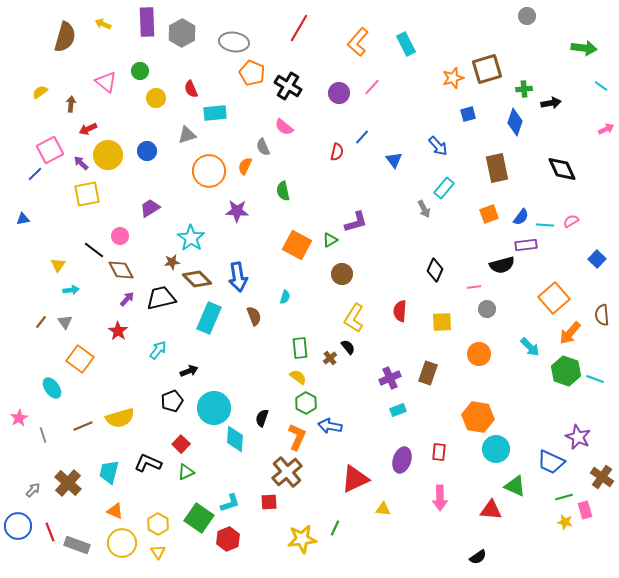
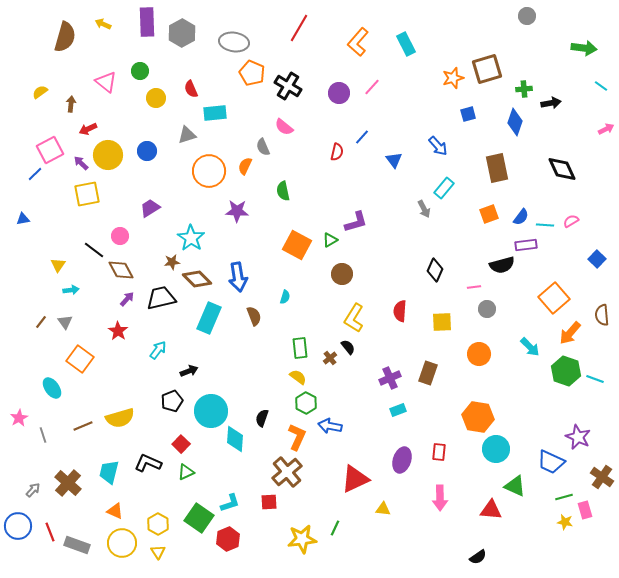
cyan circle at (214, 408): moved 3 px left, 3 px down
